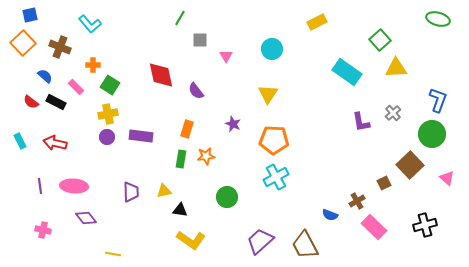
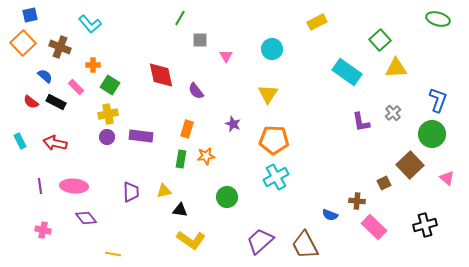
brown cross at (357, 201): rotated 35 degrees clockwise
